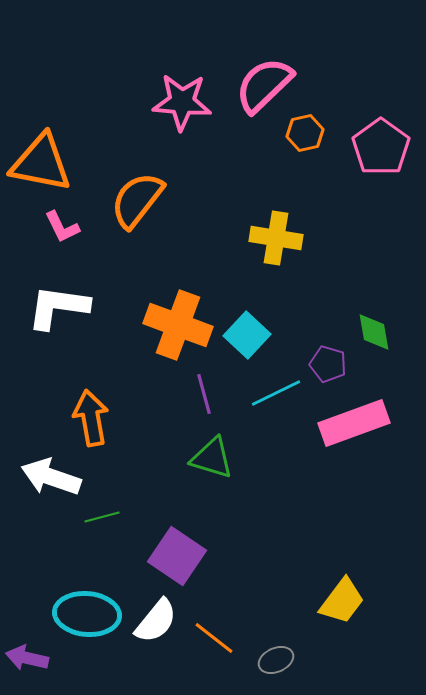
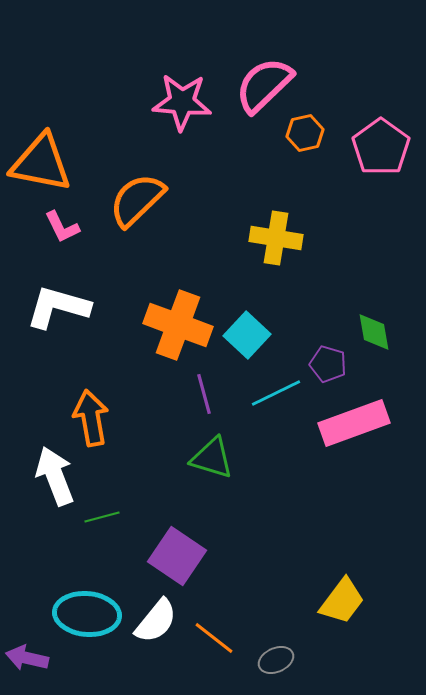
orange semicircle: rotated 8 degrees clockwise
white L-shape: rotated 8 degrees clockwise
white arrow: moved 4 px right, 1 px up; rotated 50 degrees clockwise
